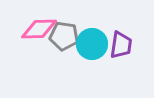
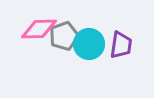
gray pentagon: rotated 28 degrees counterclockwise
cyan circle: moved 3 px left
